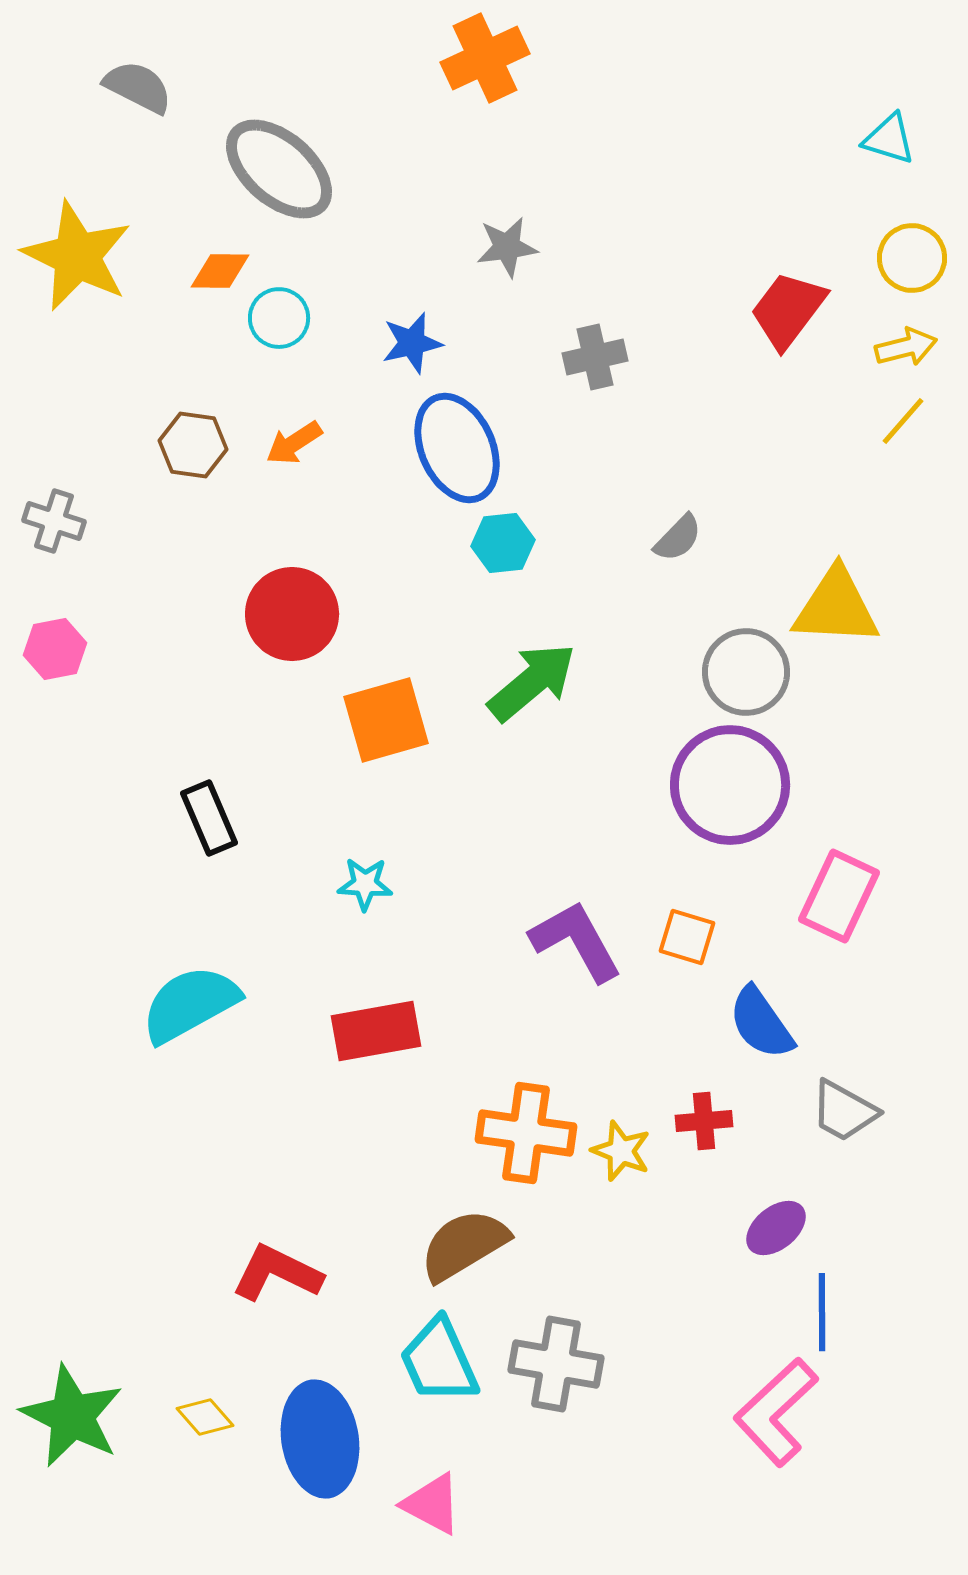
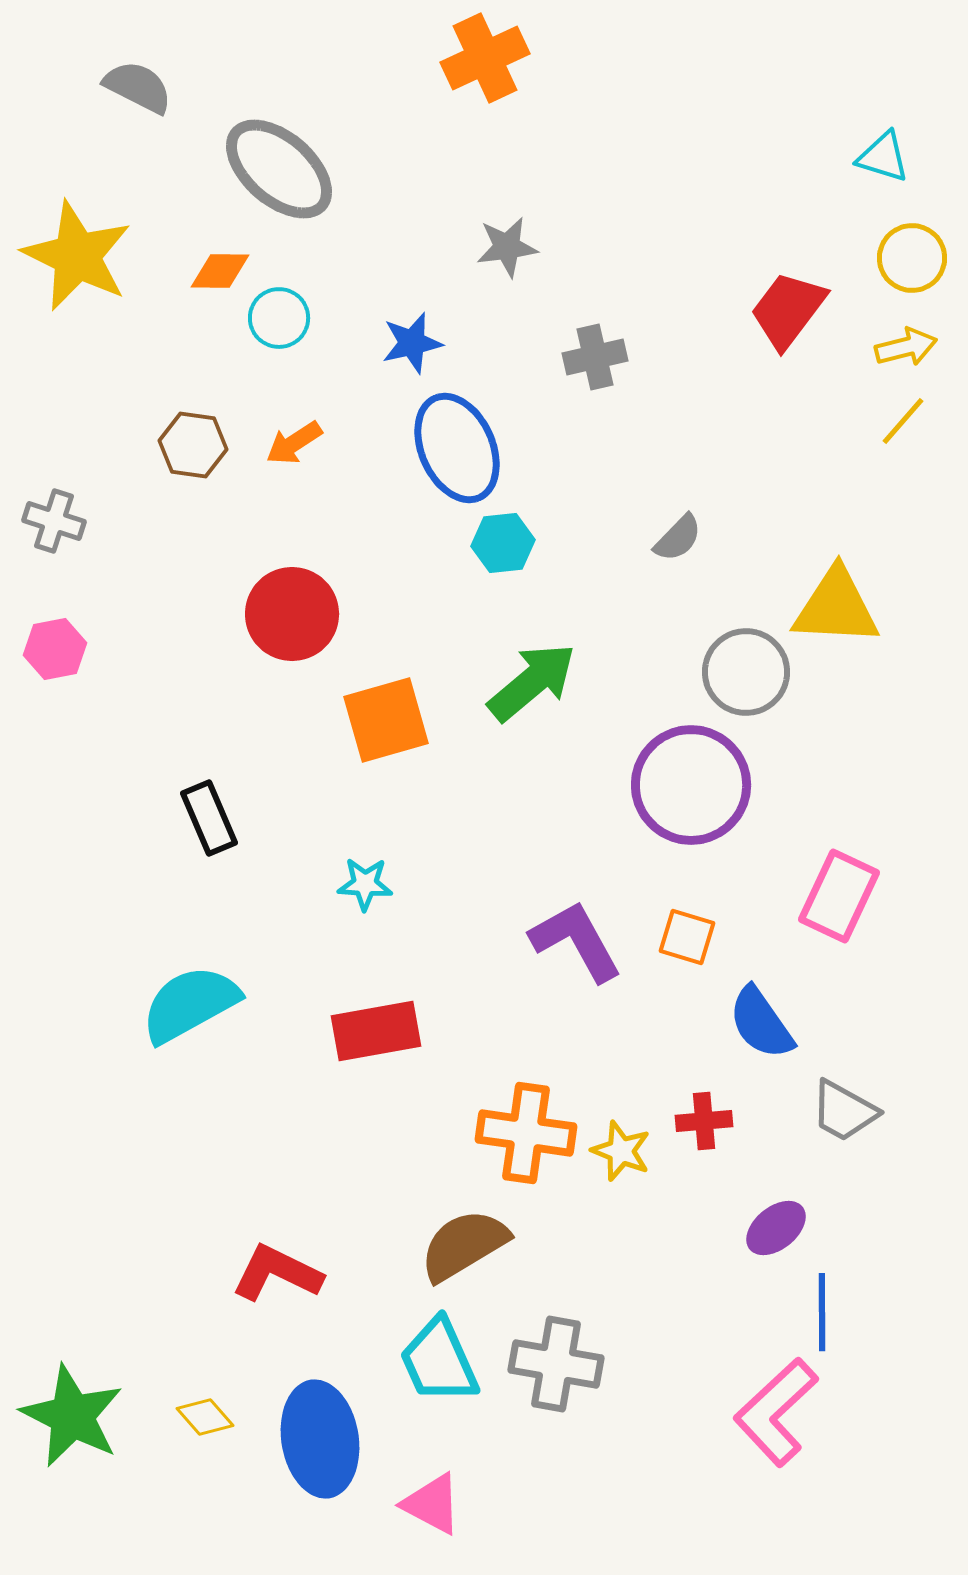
cyan triangle at (889, 139): moved 6 px left, 18 px down
purple circle at (730, 785): moved 39 px left
